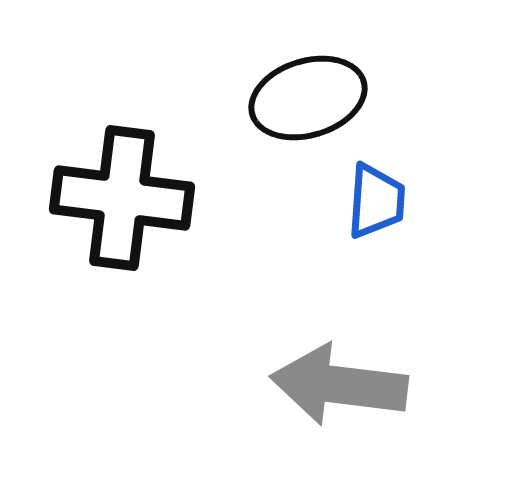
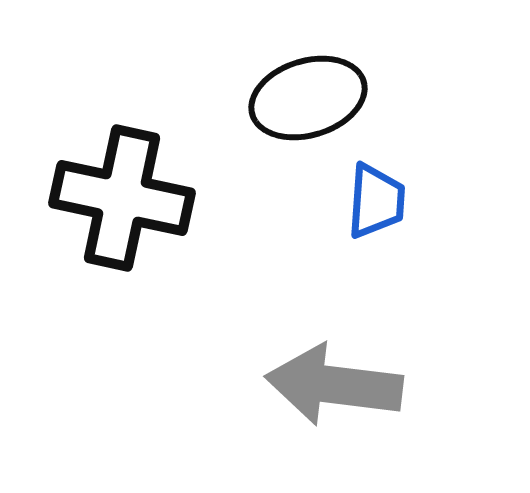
black cross: rotated 5 degrees clockwise
gray arrow: moved 5 px left
